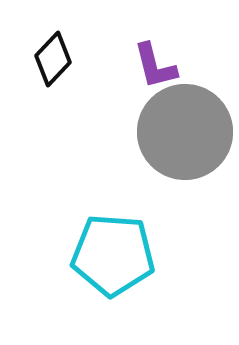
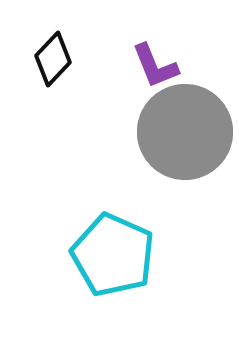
purple L-shape: rotated 8 degrees counterclockwise
cyan pentagon: rotated 20 degrees clockwise
